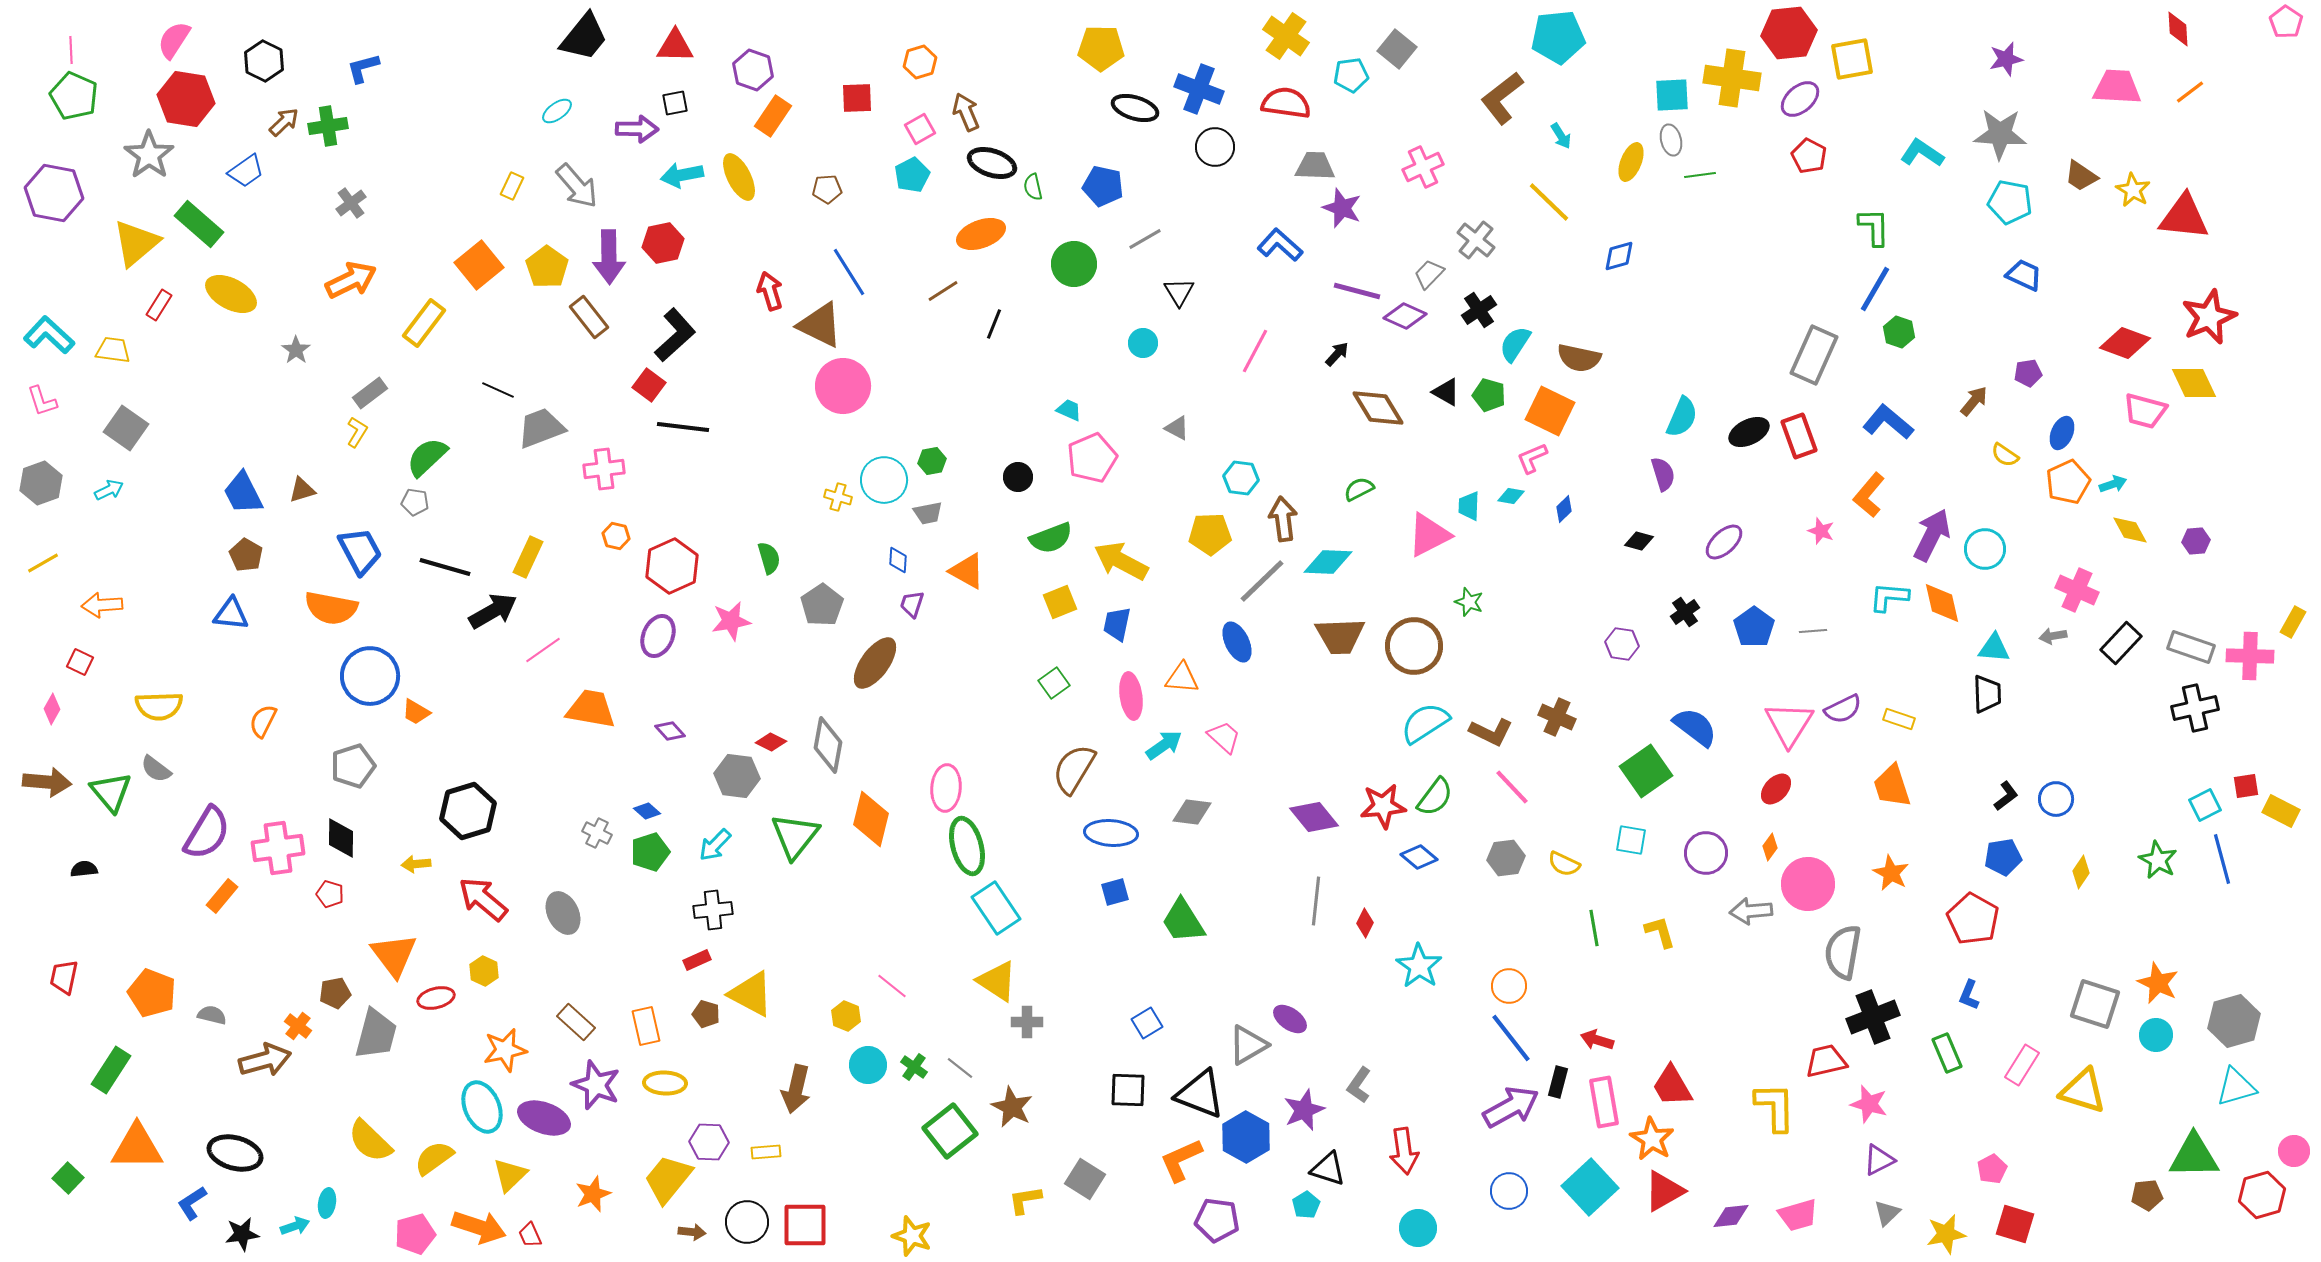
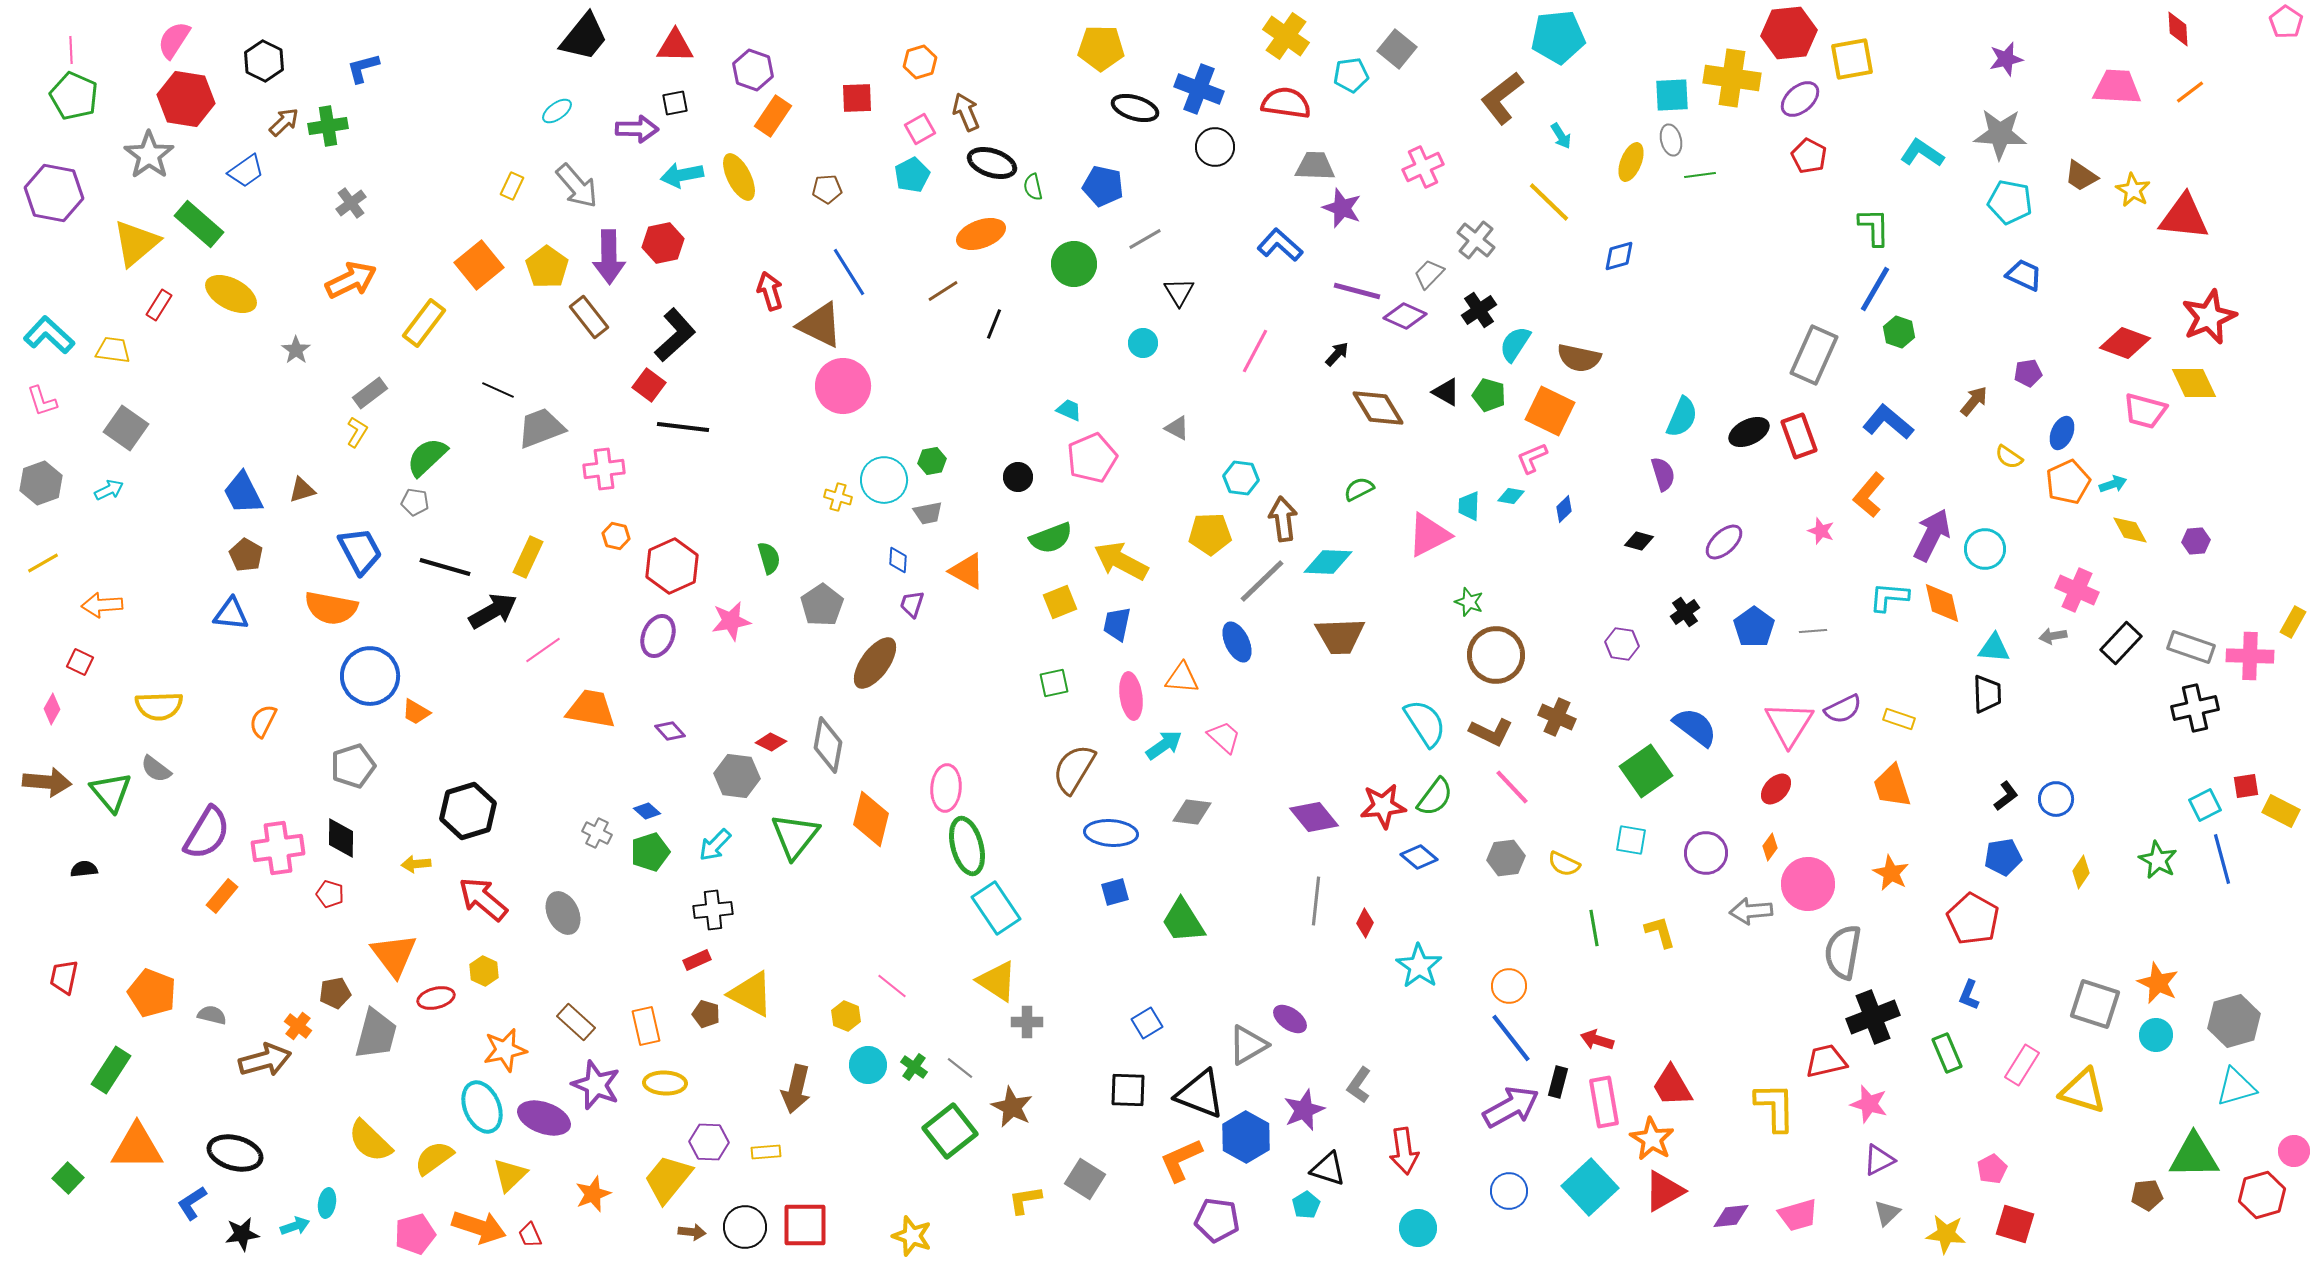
yellow semicircle at (2005, 455): moved 4 px right, 2 px down
brown circle at (1414, 646): moved 82 px right, 9 px down
green square at (1054, 683): rotated 24 degrees clockwise
cyan semicircle at (1425, 723): rotated 90 degrees clockwise
black circle at (747, 1222): moved 2 px left, 5 px down
yellow star at (1946, 1234): rotated 18 degrees clockwise
